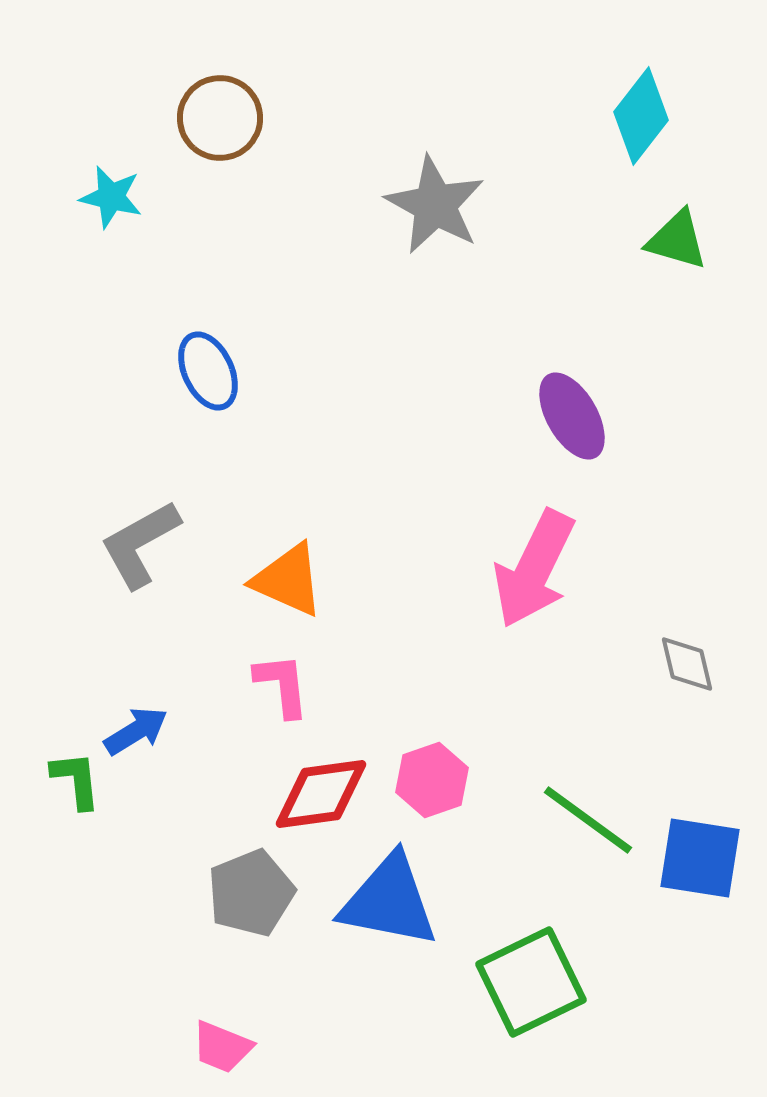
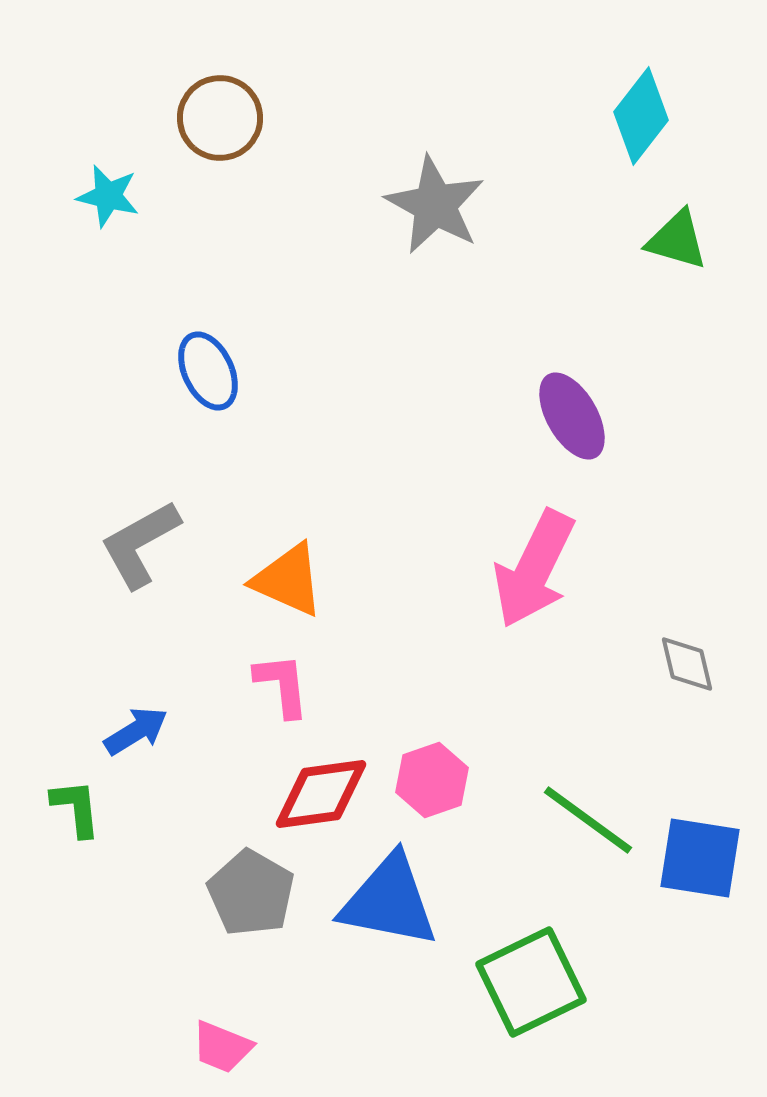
cyan star: moved 3 px left, 1 px up
green L-shape: moved 28 px down
gray pentagon: rotated 20 degrees counterclockwise
